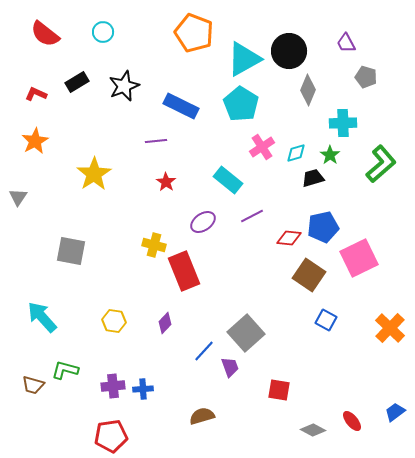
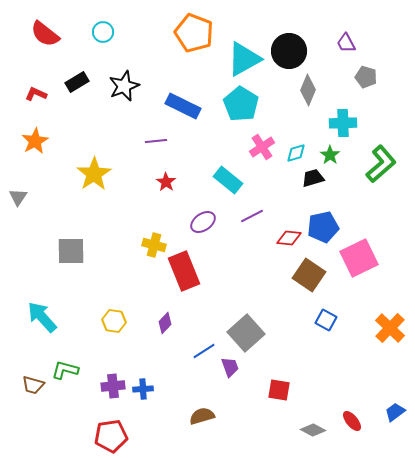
blue rectangle at (181, 106): moved 2 px right
gray square at (71, 251): rotated 12 degrees counterclockwise
blue line at (204, 351): rotated 15 degrees clockwise
